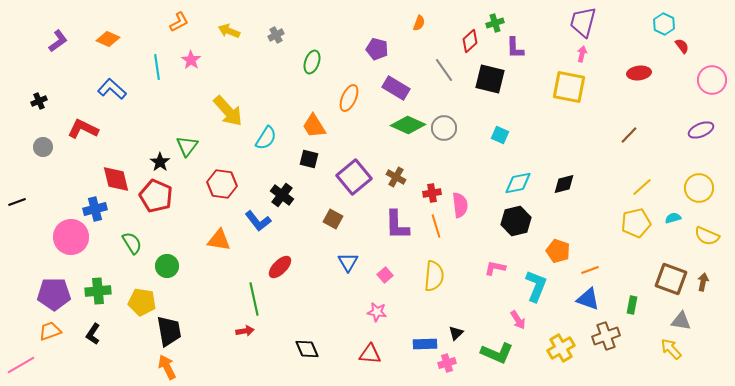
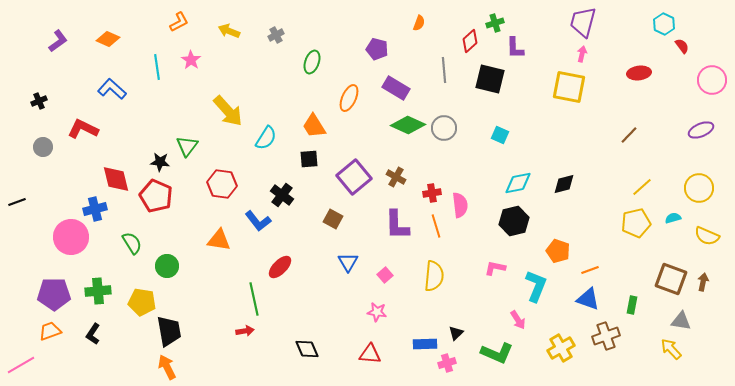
gray line at (444, 70): rotated 30 degrees clockwise
black square at (309, 159): rotated 18 degrees counterclockwise
black star at (160, 162): rotated 30 degrees counterclockwise
black hexagon at (516, 221): moved 2 px left
